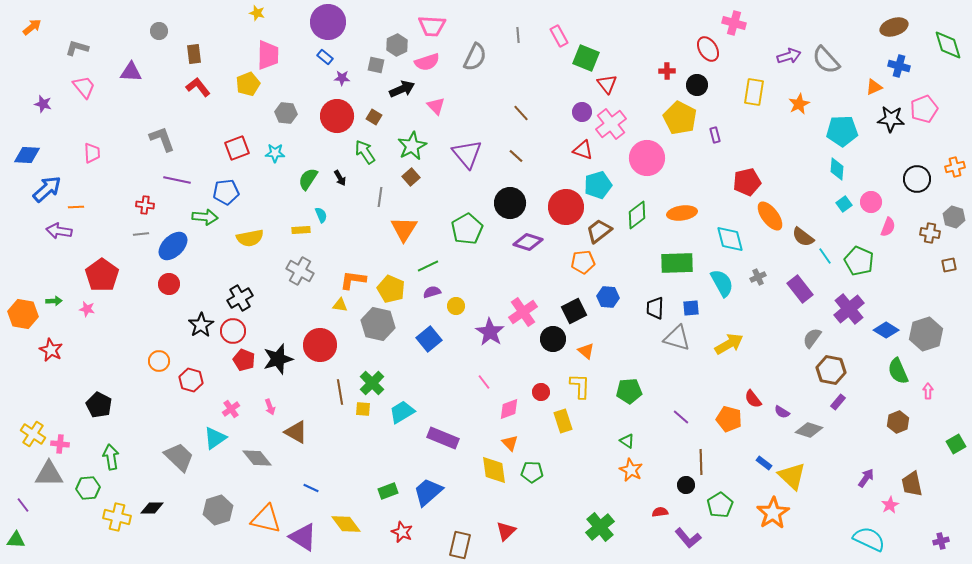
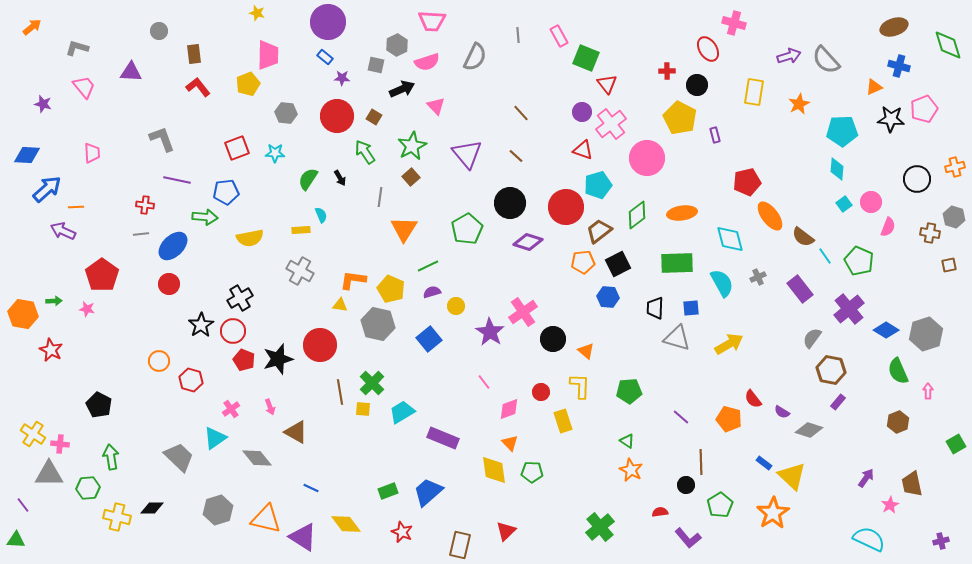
pink trapezoid at (432, 26): moved 5 px up
purple arrow at (59, 231): moved 4 px right; rotated 15 degrees clockwise
black square at (574, 311): moved 44 px right, 47 px up
